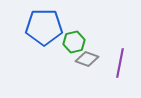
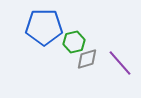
gray diamond: rotated 35 degrees counterclockwise
purple line: rotated 52 degrees counterclockwise
